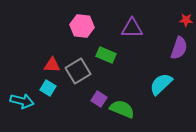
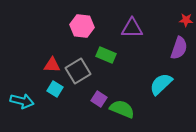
cyan square: moved 7 px right, 1 px down
